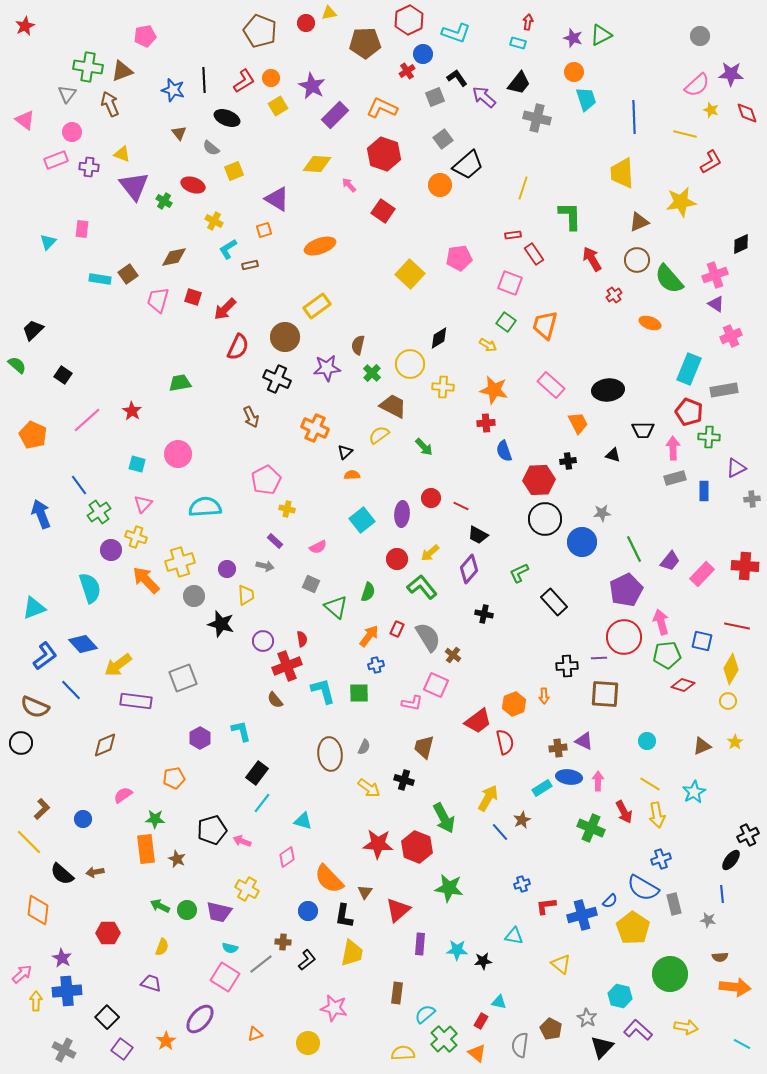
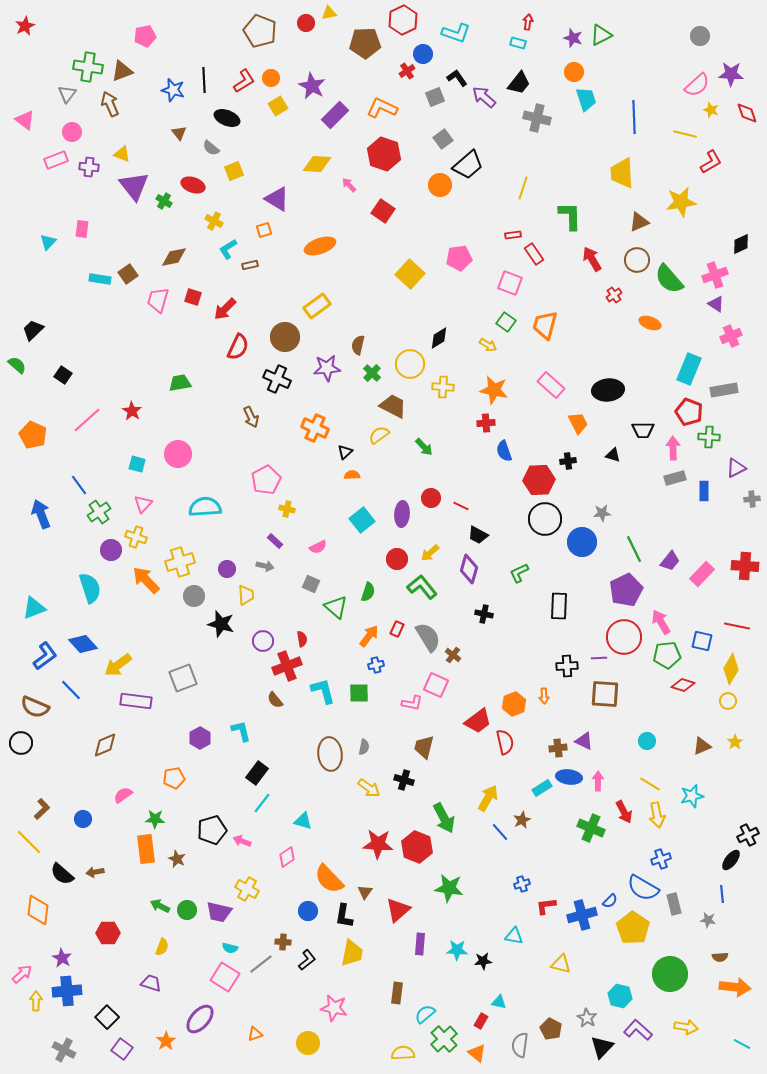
red hexagon at (409, 20): moved 6 px left
purple diamond at (469, 569): rotated 24 degrees counterclockwise
black rectangle at (554, 602): moved 5 px right, 4 px down; rotated 44 degrees clockwise
pink arrow at (661, 622): rotated 15 degrees counterclockwise
gray semicircle at (364, 747): rotated 14 degrees counterclockwise
cyan star at (694, 792): moved 2 px left, 4 px down; rotated 15 degrees clockwise
yellow triangle at (561, 964): rotated 25 degrees counterclockwise
